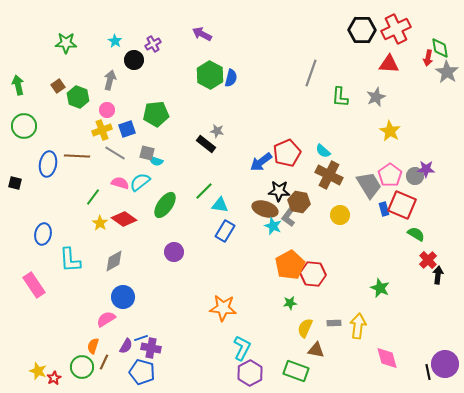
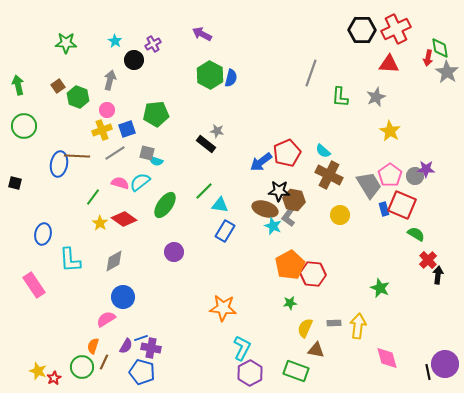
gray line at (115, 153): rotated 65 degrees counterclockwise
blue ellipse at (48, 164): moved 11 px right
brown hexagon at (299, 202): moved 5 px left, 2 px up
